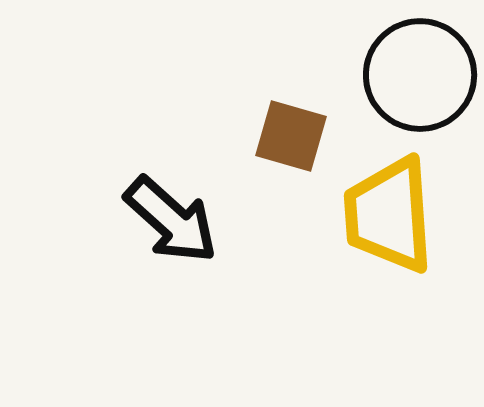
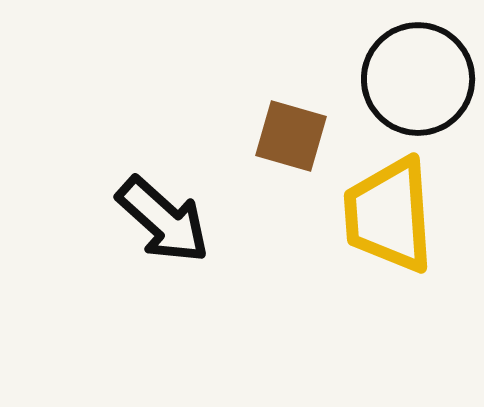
black circle: moved 2 px left, 4 px down
black arrow: moved 8 px left
